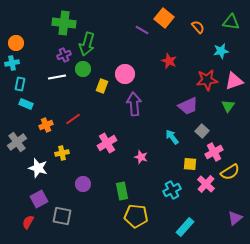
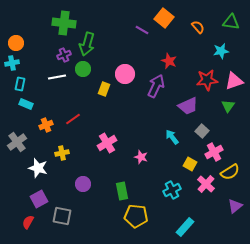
yellow rectangle at (102, 86): moved 2 px right, 3 px down
purple arrow at (134, 104): moved 22 px right, 18 px up; rotated 30 degrees clockwise
yellow square at (190, 164): rotated 24 degrees clockwise
purple triangle at (235, 218): moved 12 px up
